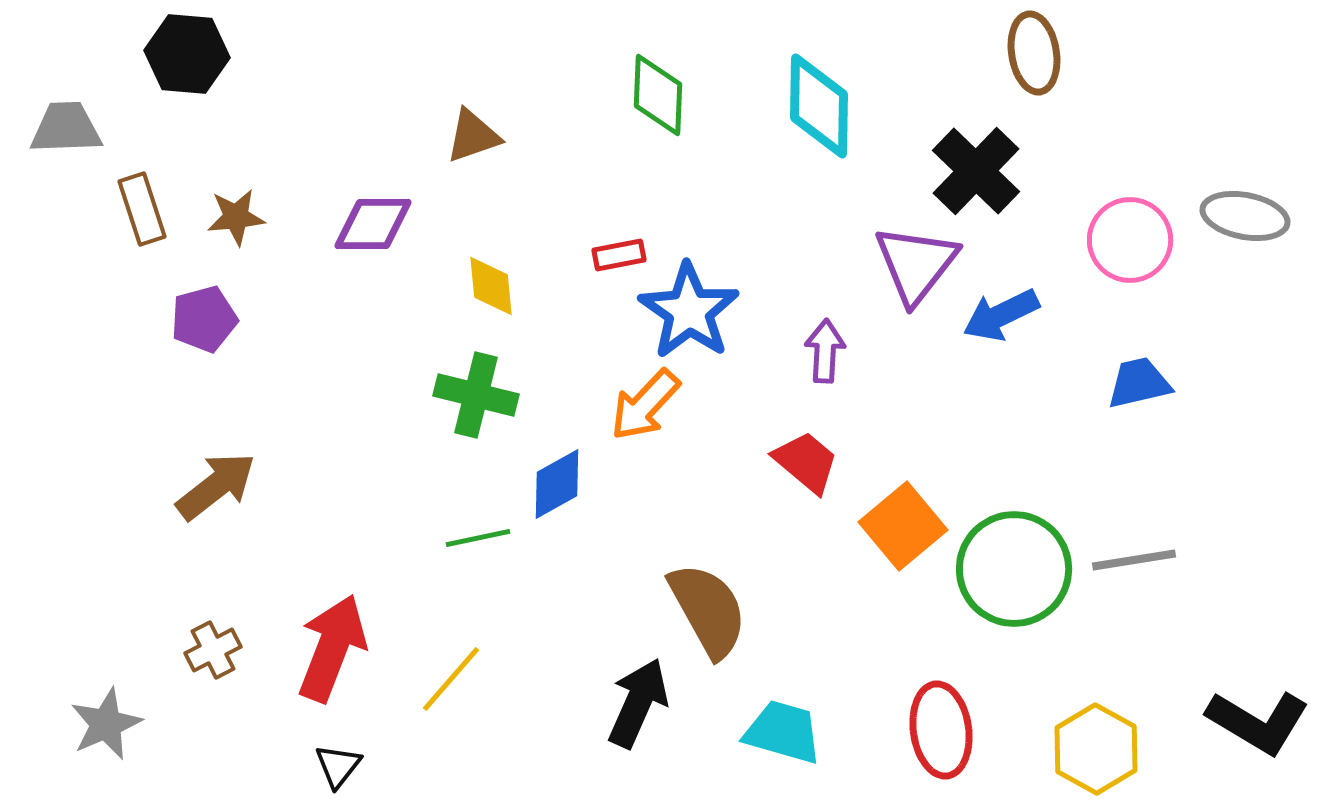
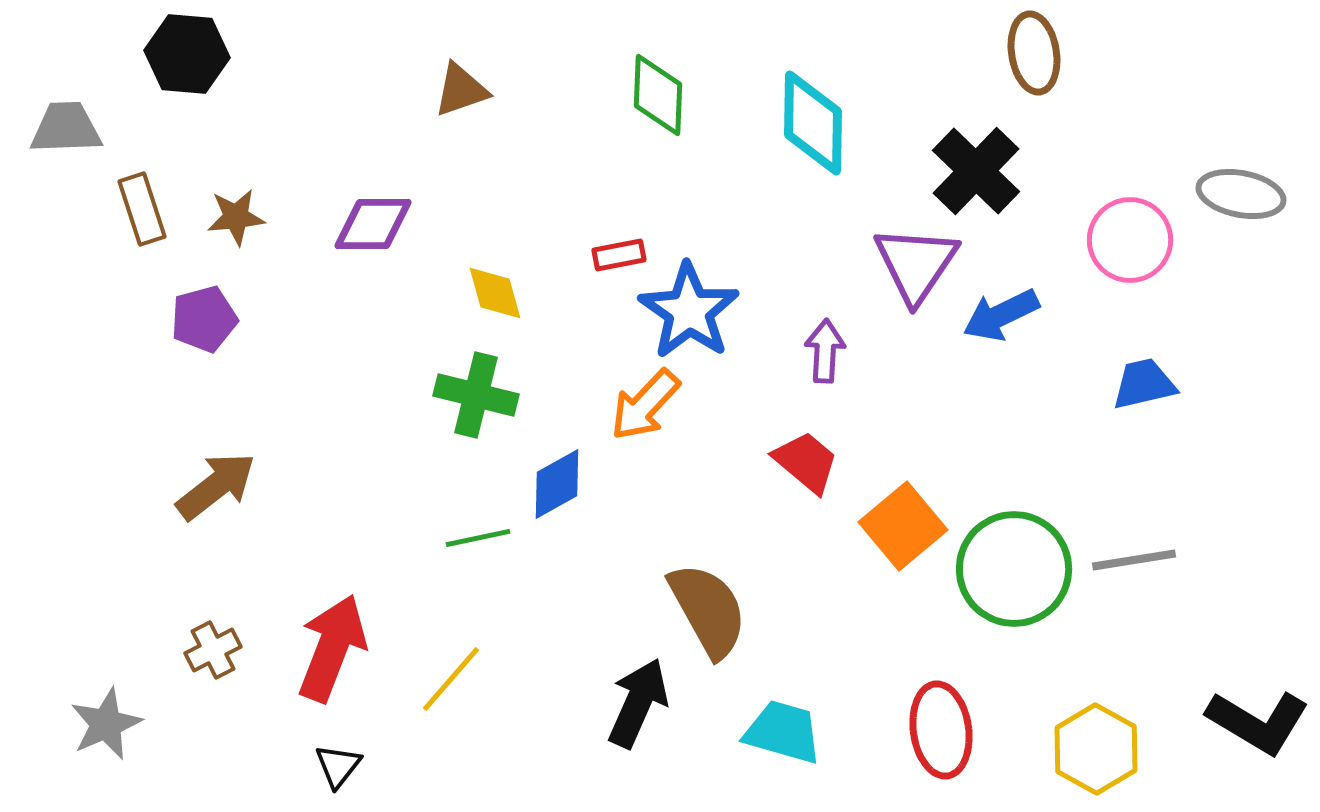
cyan diamond: moved 6 px left, 17 px down
brown triangle: moved 12 px left, 46 px up
gray ellipse: moved 4 px left, 22 px up
purple triangle: rotated 4 degrees counterclockwise
yellow diamond: moved 4 px right, 7 px down; rotated 10 degrees counterclockwise
blue trapezoid: moved 5 px right, 1 px down
